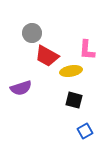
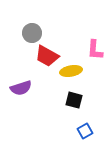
pink L-shape: moved 8 px right
